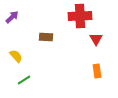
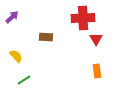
red cross: moved 3 px right, 2 px down
